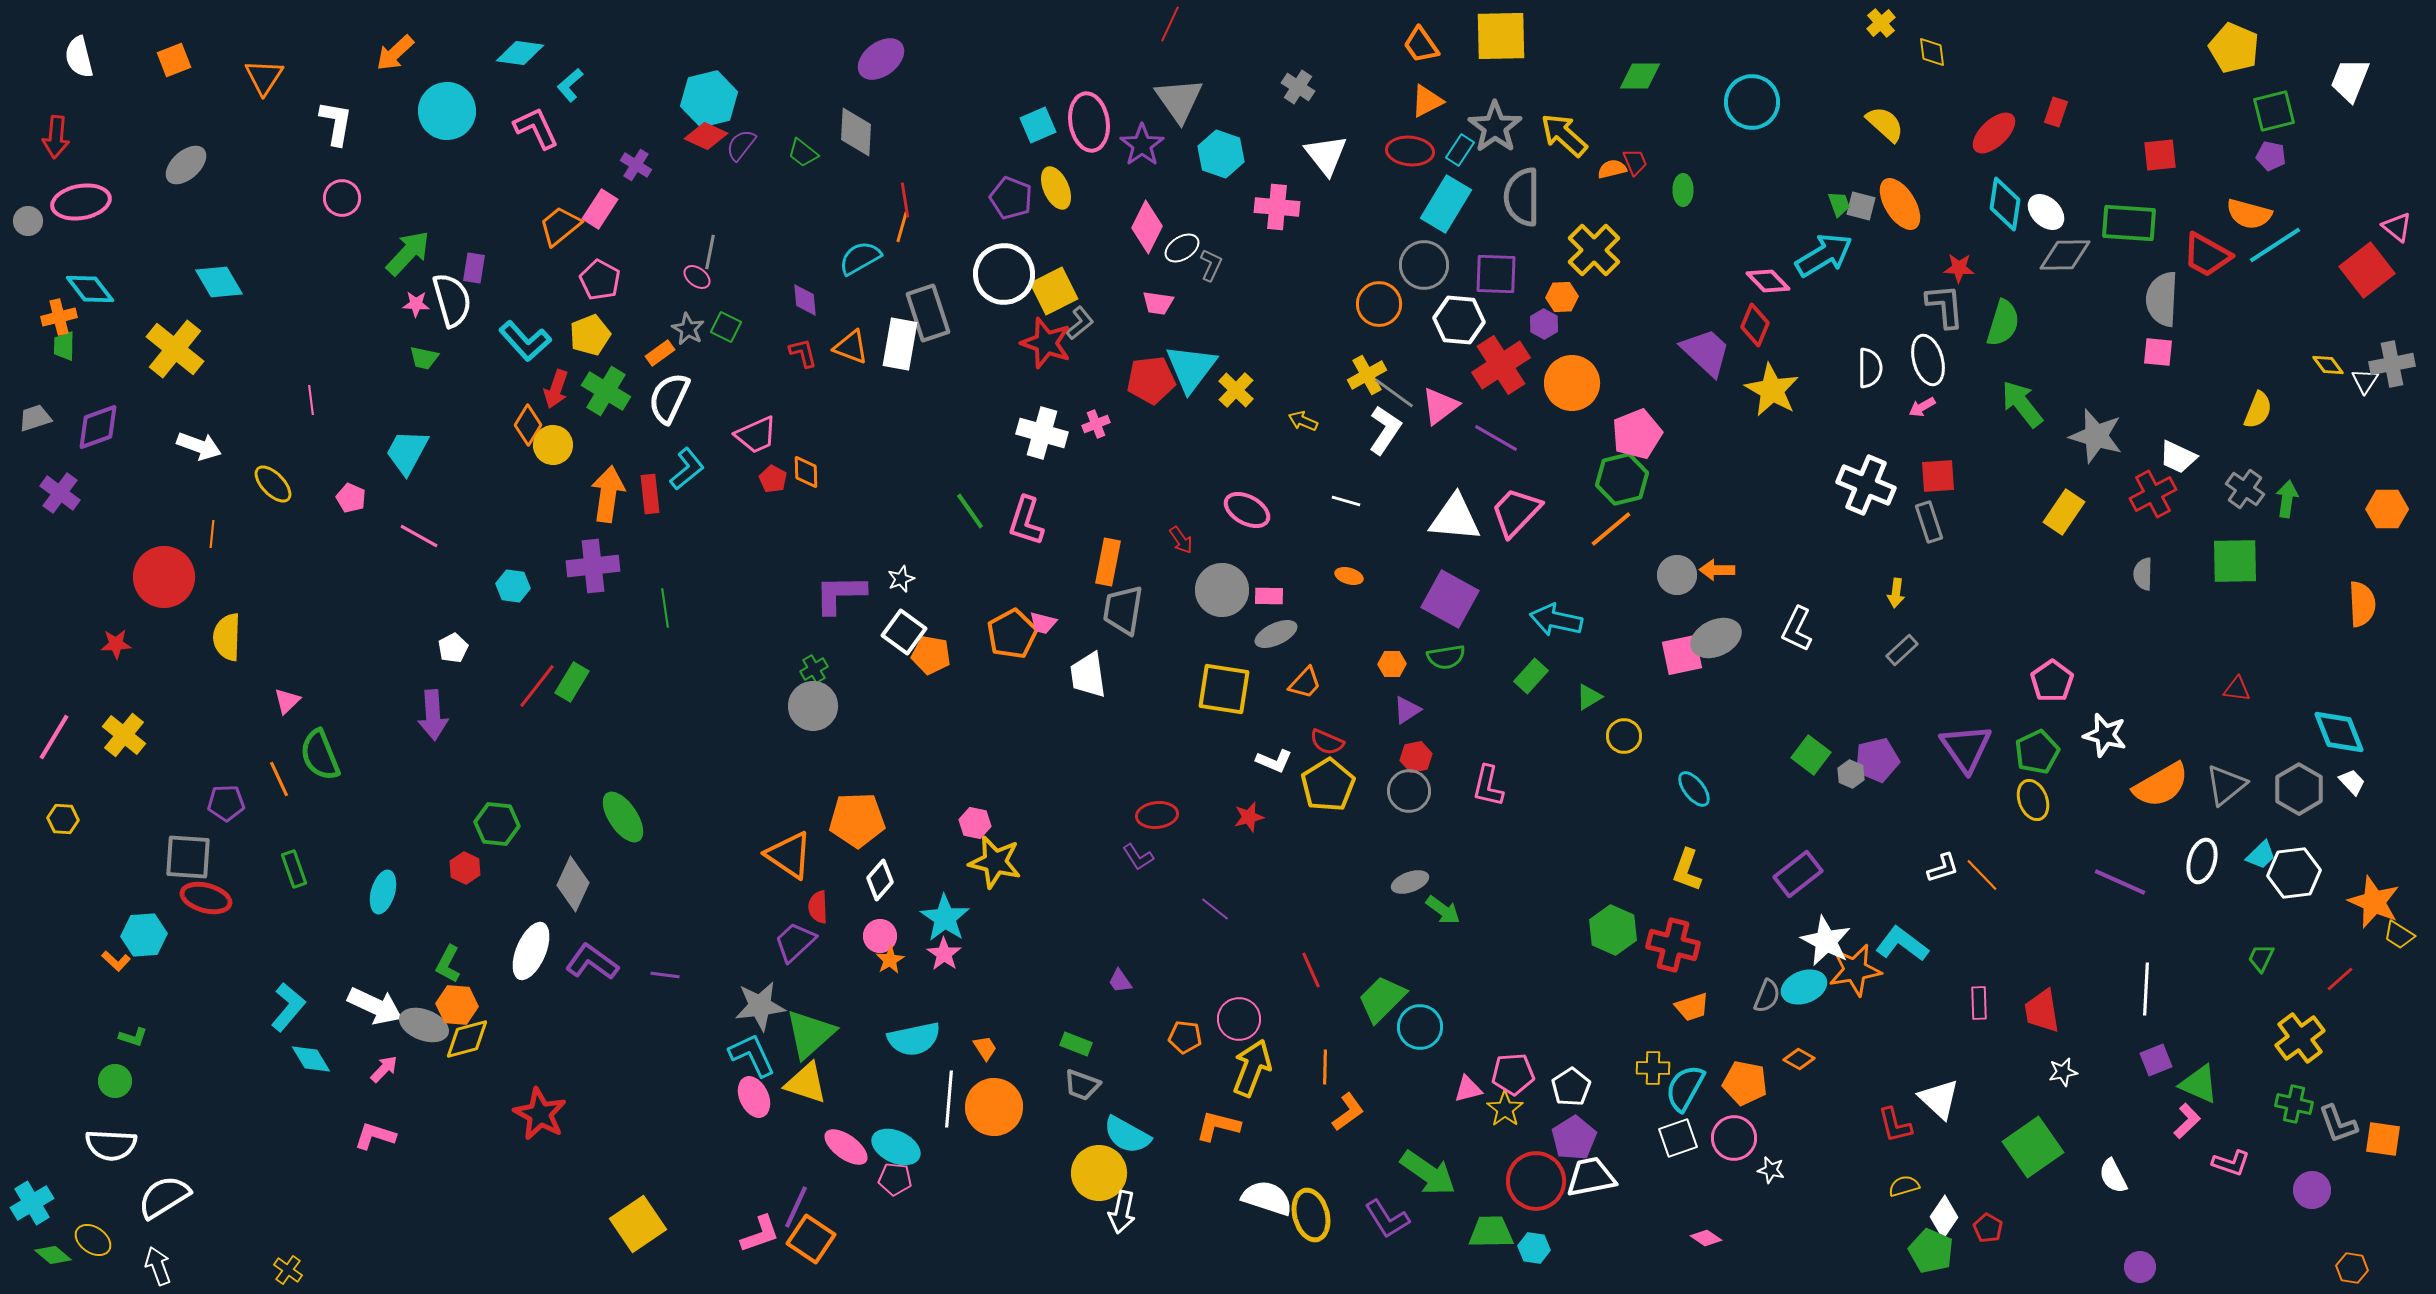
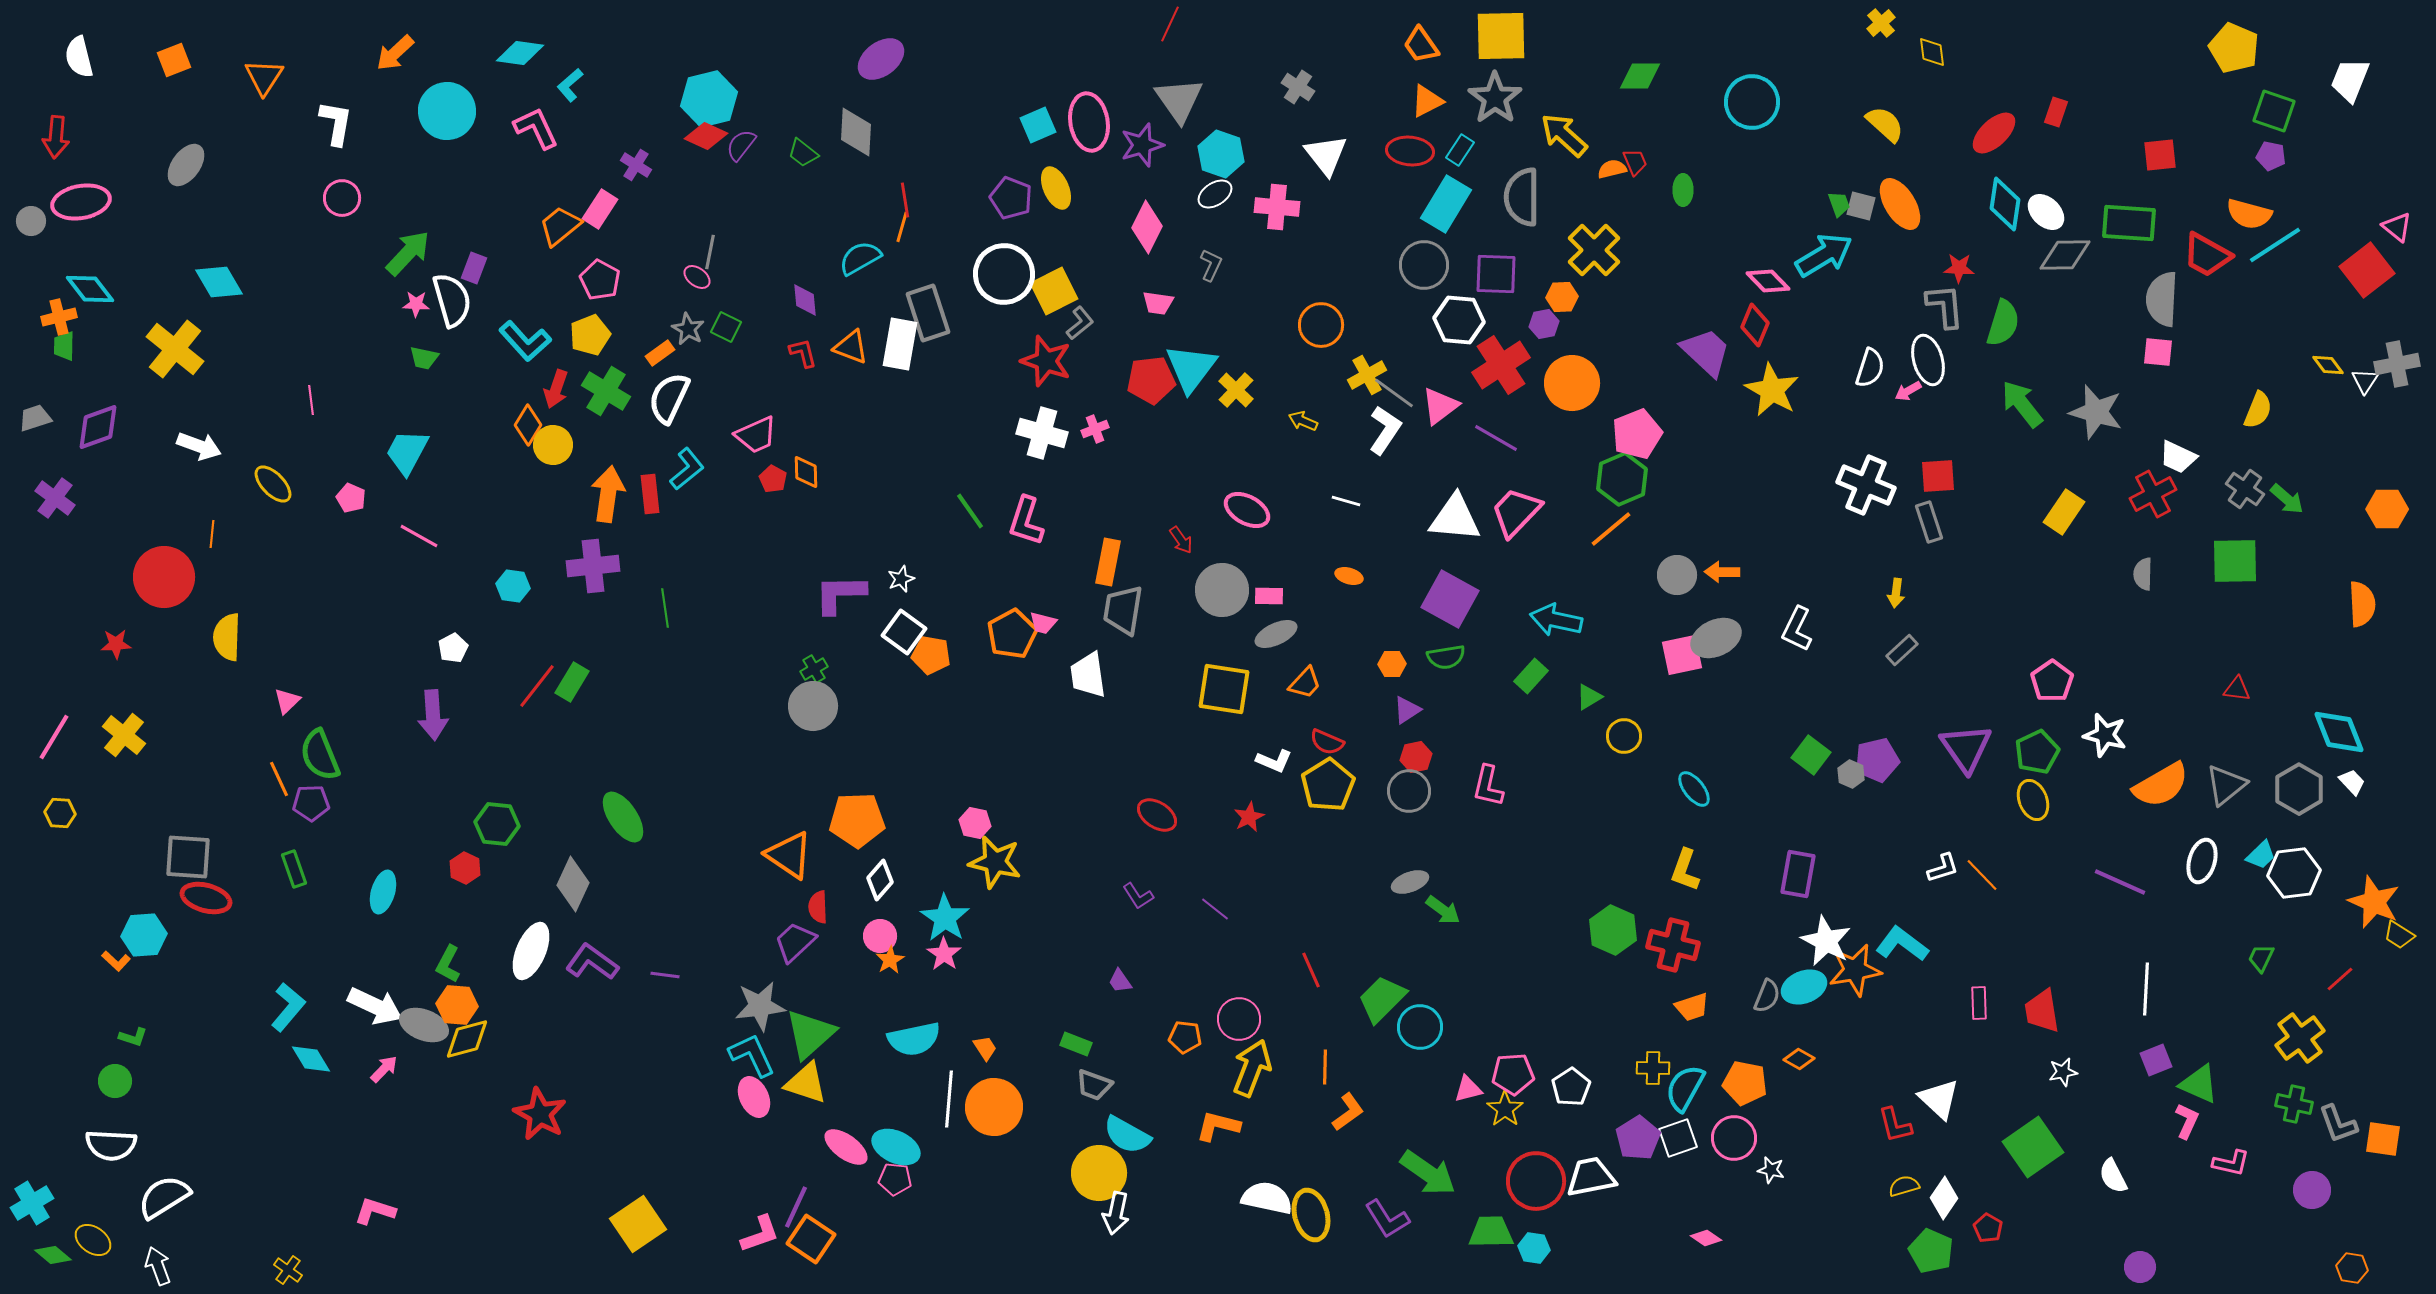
green square at (2274, 111): rotated 33 degrees clockwise
gray star at (1495, 127): moved 29 px up
purple star at (1142, 145): rotated 18 degrees clockwise
gray ellipse at (186, 165): rotated 12 degrees counterclockwise
gray circle at (28, 221): moved 3 px right
white ellipse at (1182, 248): moved 33 px right, 54 px up
purple rectangle at (474, 268): rotated 12 degrees clockwise
orange circle at (1379, 304): moved 58 px left, 21 px down
purple hexagon at (1544, 324): rotated 20 degrees clockwise
red star at (1046, 343): moved 18 px down
gray cross at (2392, 364): moved 5 px right
white semicircle at (1870, 368): rotated 18 degrees clockwise
pink arrow at (1922, 407): moved 14 px left, 16 px up
pink cross at (1096, 424): moved 1 px left, 5 px down
gray star at (2096, 436): moved 24 px up
green hexagon at (1622, 479): rotated 9 degrees counterclockwise
purple cross at (60, 493): moved 5 px left, 5 px down
green arrow at (2287, 499): rotated 123 degrees clockwise
orange arrow at (1717, 570): moved 5 px right, 2 px down
purple pentagon at (226, 803): moved 85 px right
red ellipse at (1157, 815): rotated 39 degrees clockwise
red star at (1249, 817): rotated 12 degrees counterclockwise
yellow hexagon at (63, 819): moved 3 px left, 6 px up
purple L-shape at (1138, 857): moved 39 px down
yellow L-shape at (1687, 870): moved 2 px left
purple rectangle at (1798, 874): rotated 42 degrees counterclockwise
gray trapezoid at (1082, 1085): moved 12 px right
pink L-shape at (2187, 1121): rotated 21 degrees counterclockwise
pink L-shape at (375, 1136): moved 75 px down
purple pentagon at (1574, 1138): moved 64 px right
pink L-shape at (2231, 1163): rotated 6 degrees counterclockwise
white semicircle at (1267, 1198): rotated 6 degrees counterclockwise
white arrow at (1122, 1212): moved 6 px left, 1 px down
white diamond at (1944, 1217): moved 19 px up
